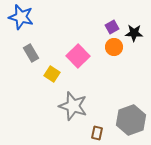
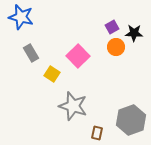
orange circle: moved 2 px right
